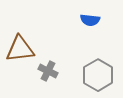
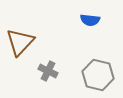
brown triangle: moved 7 px up; rotated 40 degrees counterclockwise
gray hexagon: rotated 16 degrees counterclockwise
